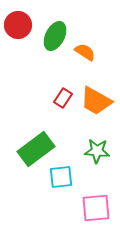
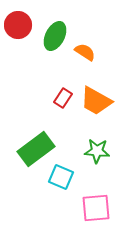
cyan square: rotated 30 degrees clockwise
